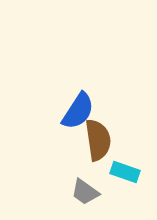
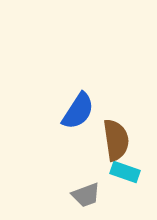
brown semicircle: moved 18 px right
gray trapezoid: moved 1 px right, 3 px down; rotated 56 degrees counterclockwise
